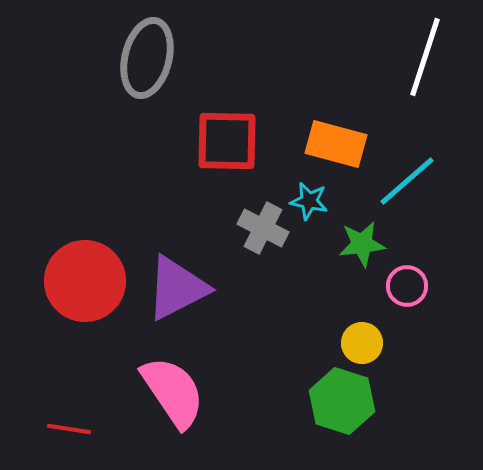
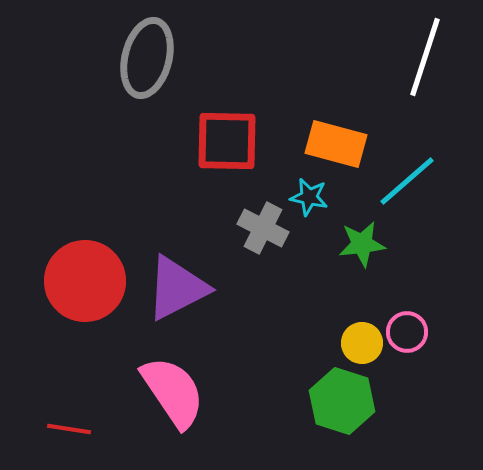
cyan star: moved 4 px up
pink circle: moved 46 px down
